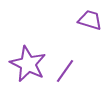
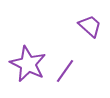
purple trapezoid: moved 6 px down; rotated 25 degrees clockwise
